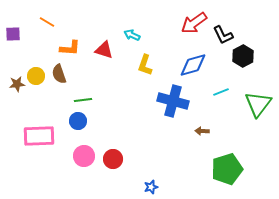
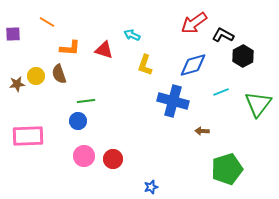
black L-shape: rotated 145 degrees clockwise
green line: moved 3 px right, 1 px down
pink rectangle: moved 11 px left
